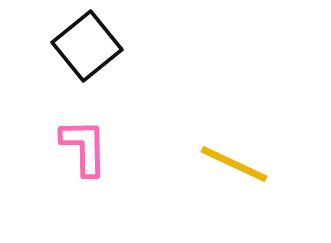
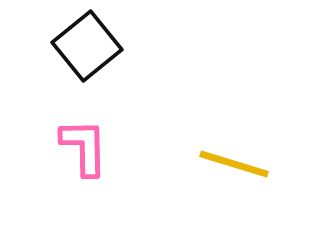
yellow line: rotated 8 degrees counterclockwise
